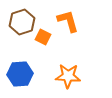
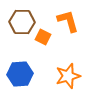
brown hexagon: rotated 20 degrees clockwise
orange star: rotated 20 degrees counterclockwise
